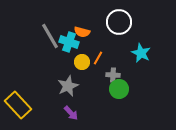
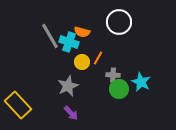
cyan star: moved 29 px down
